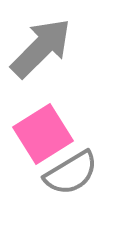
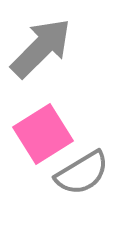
gray semicircle: moved 11 px right
